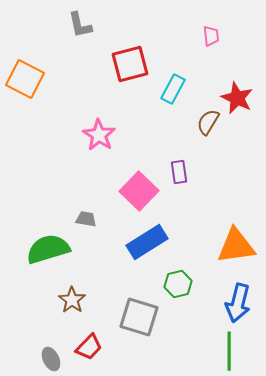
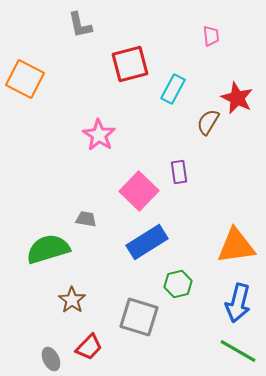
green line: moved 9 px right; rotated 60 degrees counterclockwise
